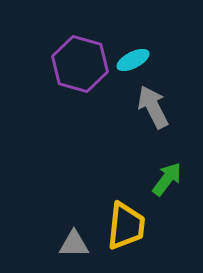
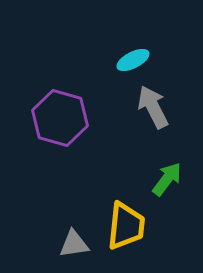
purple hexagon: moved 20 px left, 54 px down
gray triangle: rotated 8 degrees counterclockwise
